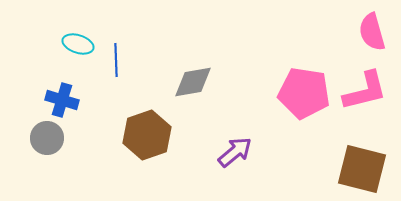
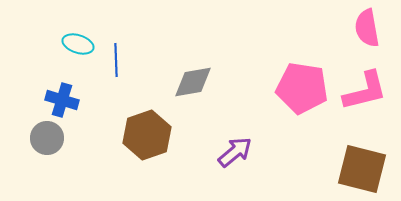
pink semicircle: moved 5 px left, 4 px up; rotated 6 degrees clockwise
pink pentagon: moved 2 px left, 5 px up
